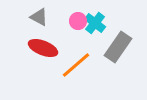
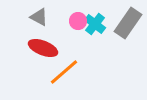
cyan cross: moved 1 px down
gray rectangle: moved 10 px right, 24 px up
orange line: moved 12 px left, 7 px down
